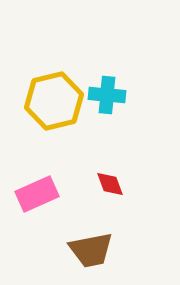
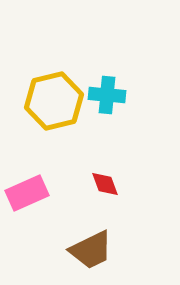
red diamond: moved 5 px left
pink rectangle: moved 10 px left, 1 px up
brown trapezoid: rotated 15 degrees counterclockwise
